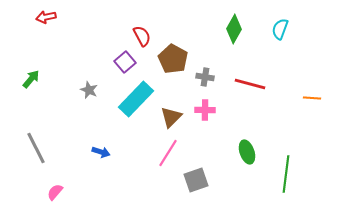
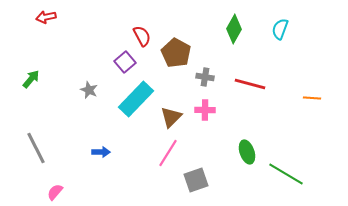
brown pentagon: moved 3 px right, 6 px up
blue arrow: rotated 18 degrees counterclockwise
green line: rotated 66 degrees counterclockwise
